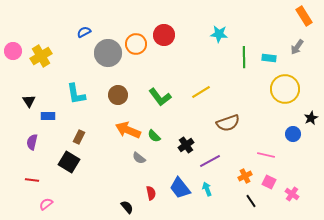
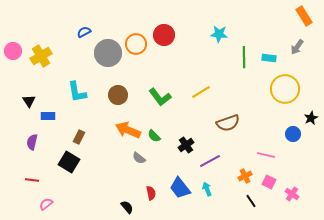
cyan L-shape: moved 1 px right, 2 px up
